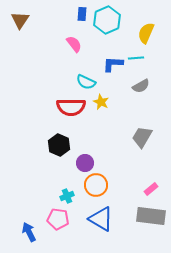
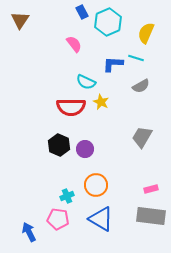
blue rectangle: moved 2 px up; rotated 32 degrees counterclockwise
cyan hexagon: moved 1 px right, 2 px down
cyan line: rotated 21 degrees clockwise
purple circle: moved 14 px up
pink rectangle: rotated 24 degrees clockwise
